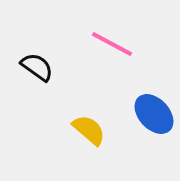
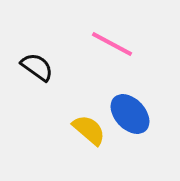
blue ellipse: moved 24 px left
